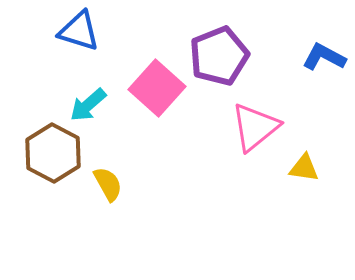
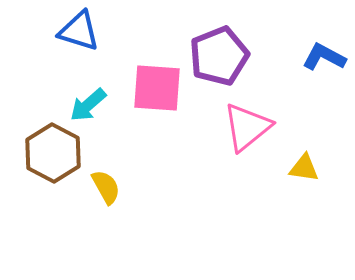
pink square: rotated 38 degrees counterclockwise
pink triangle: moved 8 px left
yellow semicircle: moved 2 px left, 3 px down
